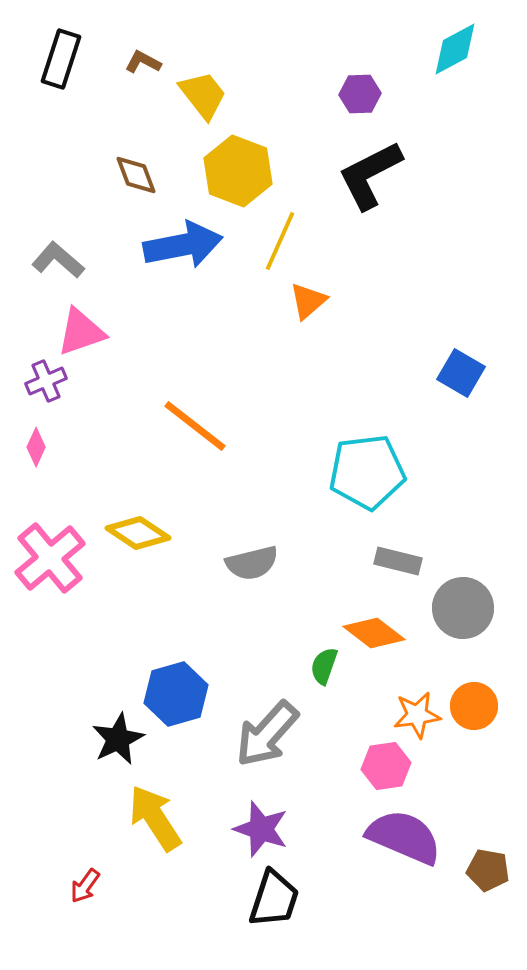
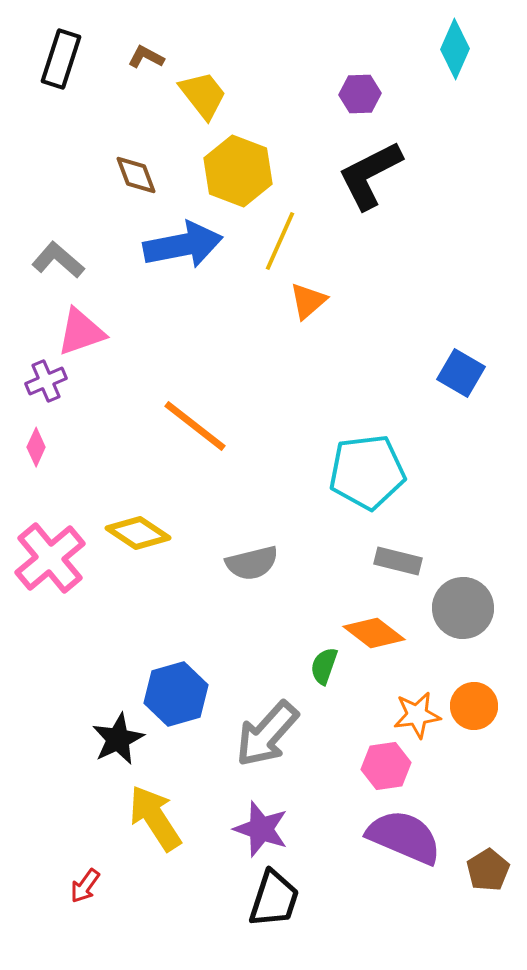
cyan diamond: rotated 38 degrees counterclockwise
brown L-shape: moved 3 px right, 5 px up
brown pentagon: rotated 30 degrees clockwise
